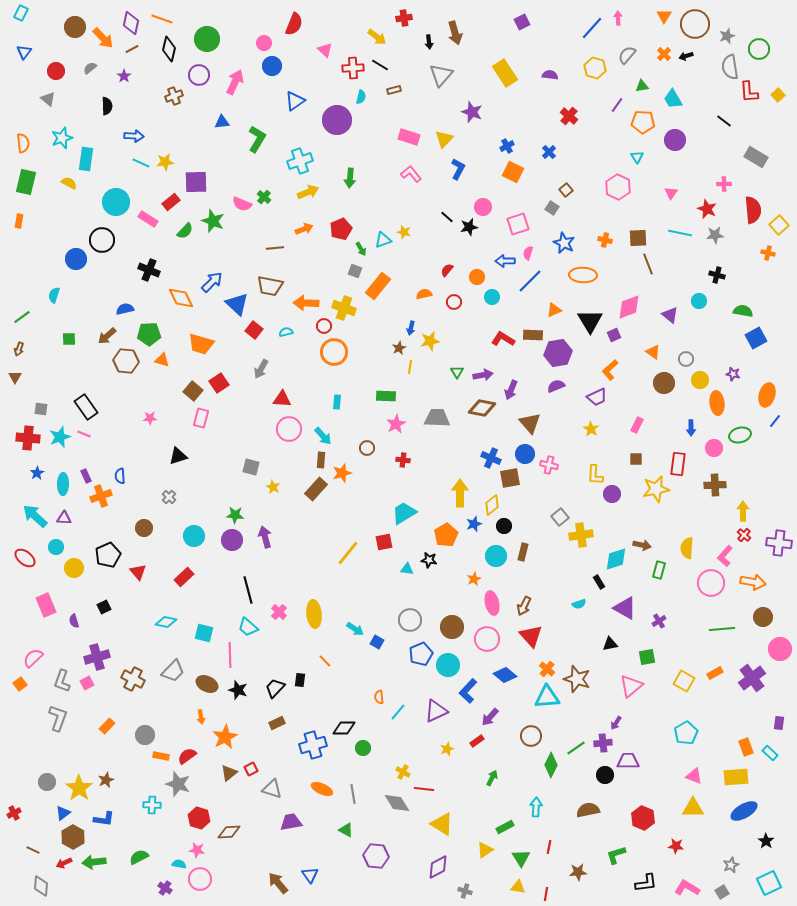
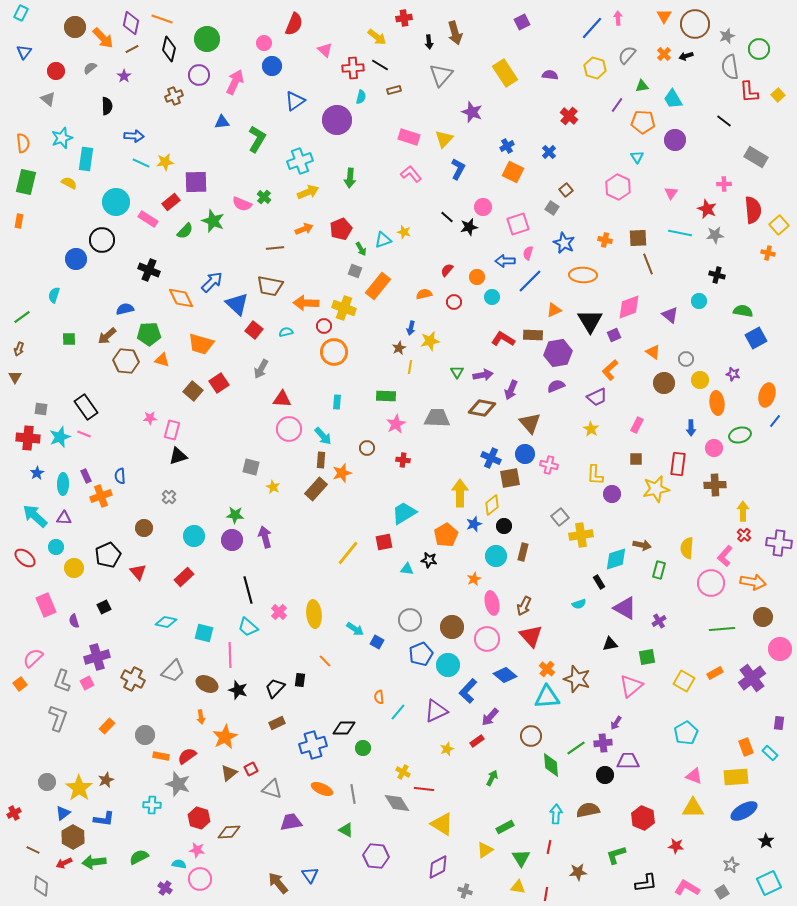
pink rectangle at (201, 418): moved 29 px left, 12 px down
green diamond at (551, 765): rotated 30 degrees counterclockwise
cyan arrow at (536, 807): moved 20 px right, 7 px down
